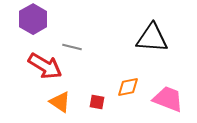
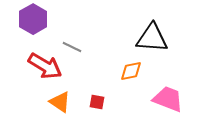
gray line: rotated 12 degrees clockwise
orange diamond: moved 3 px right, 16 px up
